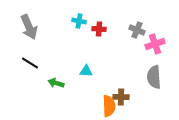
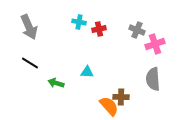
cyan cross: moved 1 px down
red cross: rotated 16 degrees counterclockwise
cyan triangle: moved 1 px right, 1 px down
gray semicircle: moved 1 px left, 2 px down
orange semicircle: rotated 40 degrees counterclockwise
